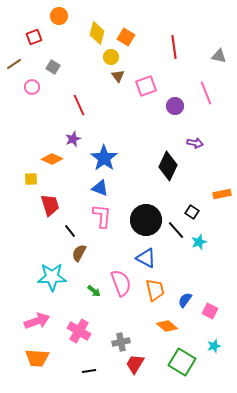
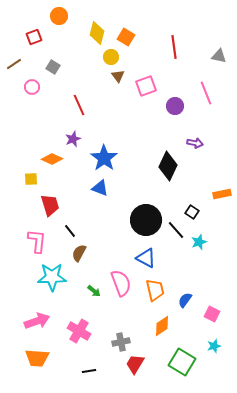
pink L-shape at (102, 216): moved 65 px left, 25 px down
pink square at (210, 311): moved 2 px right, 3 px down
orange diamond at (167, 326): moved 5 px left; rotated 75 degrees counterclockwise
